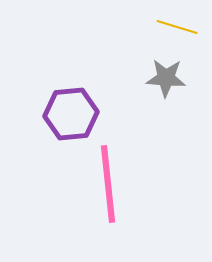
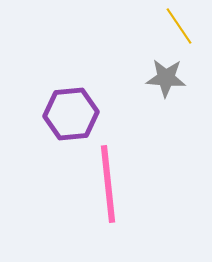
yellow line: moved 2 px right, 1 px up; rotated 39 degrees clockwise
